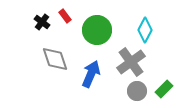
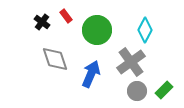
red rectangle: moved 1 px right
green rectangle: moved 1 px down
